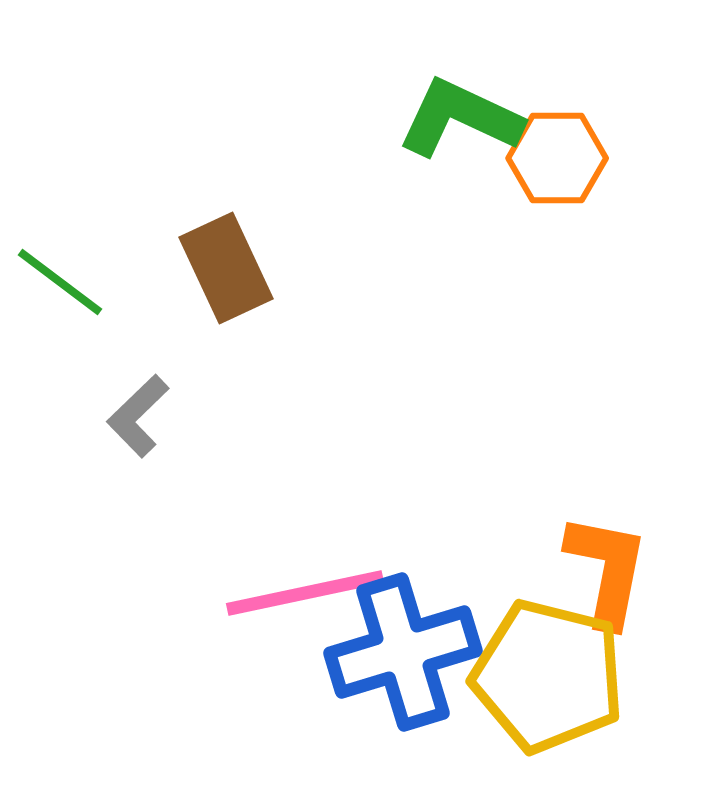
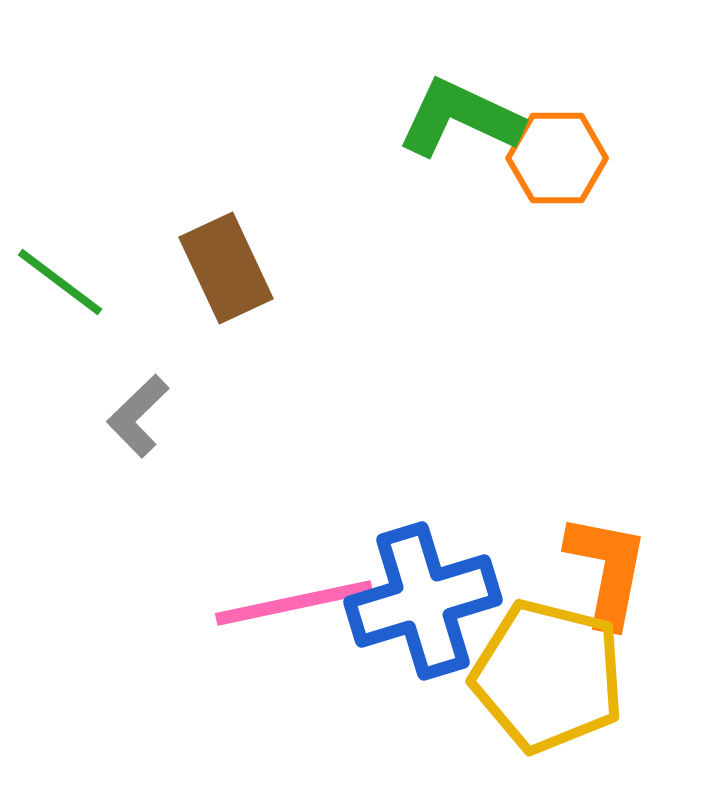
pink line: moved 11 px left, 10 px down
blue cross: moved 20 px right, 51 px up
